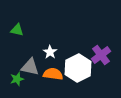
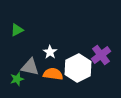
green triangle: rotated 40 degrees counterclockwise
